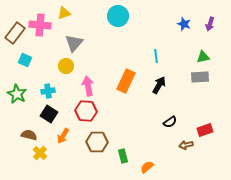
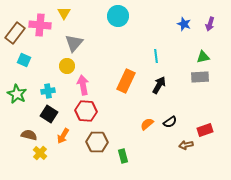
yellow triangle: rotated 40 degrees counterclockwise
cyan square: moved 1 px left
yellow circle: moved 1 px right
pink arrow: moved 5 px left, 1 px up
orange semicircle: moved 43 px up
